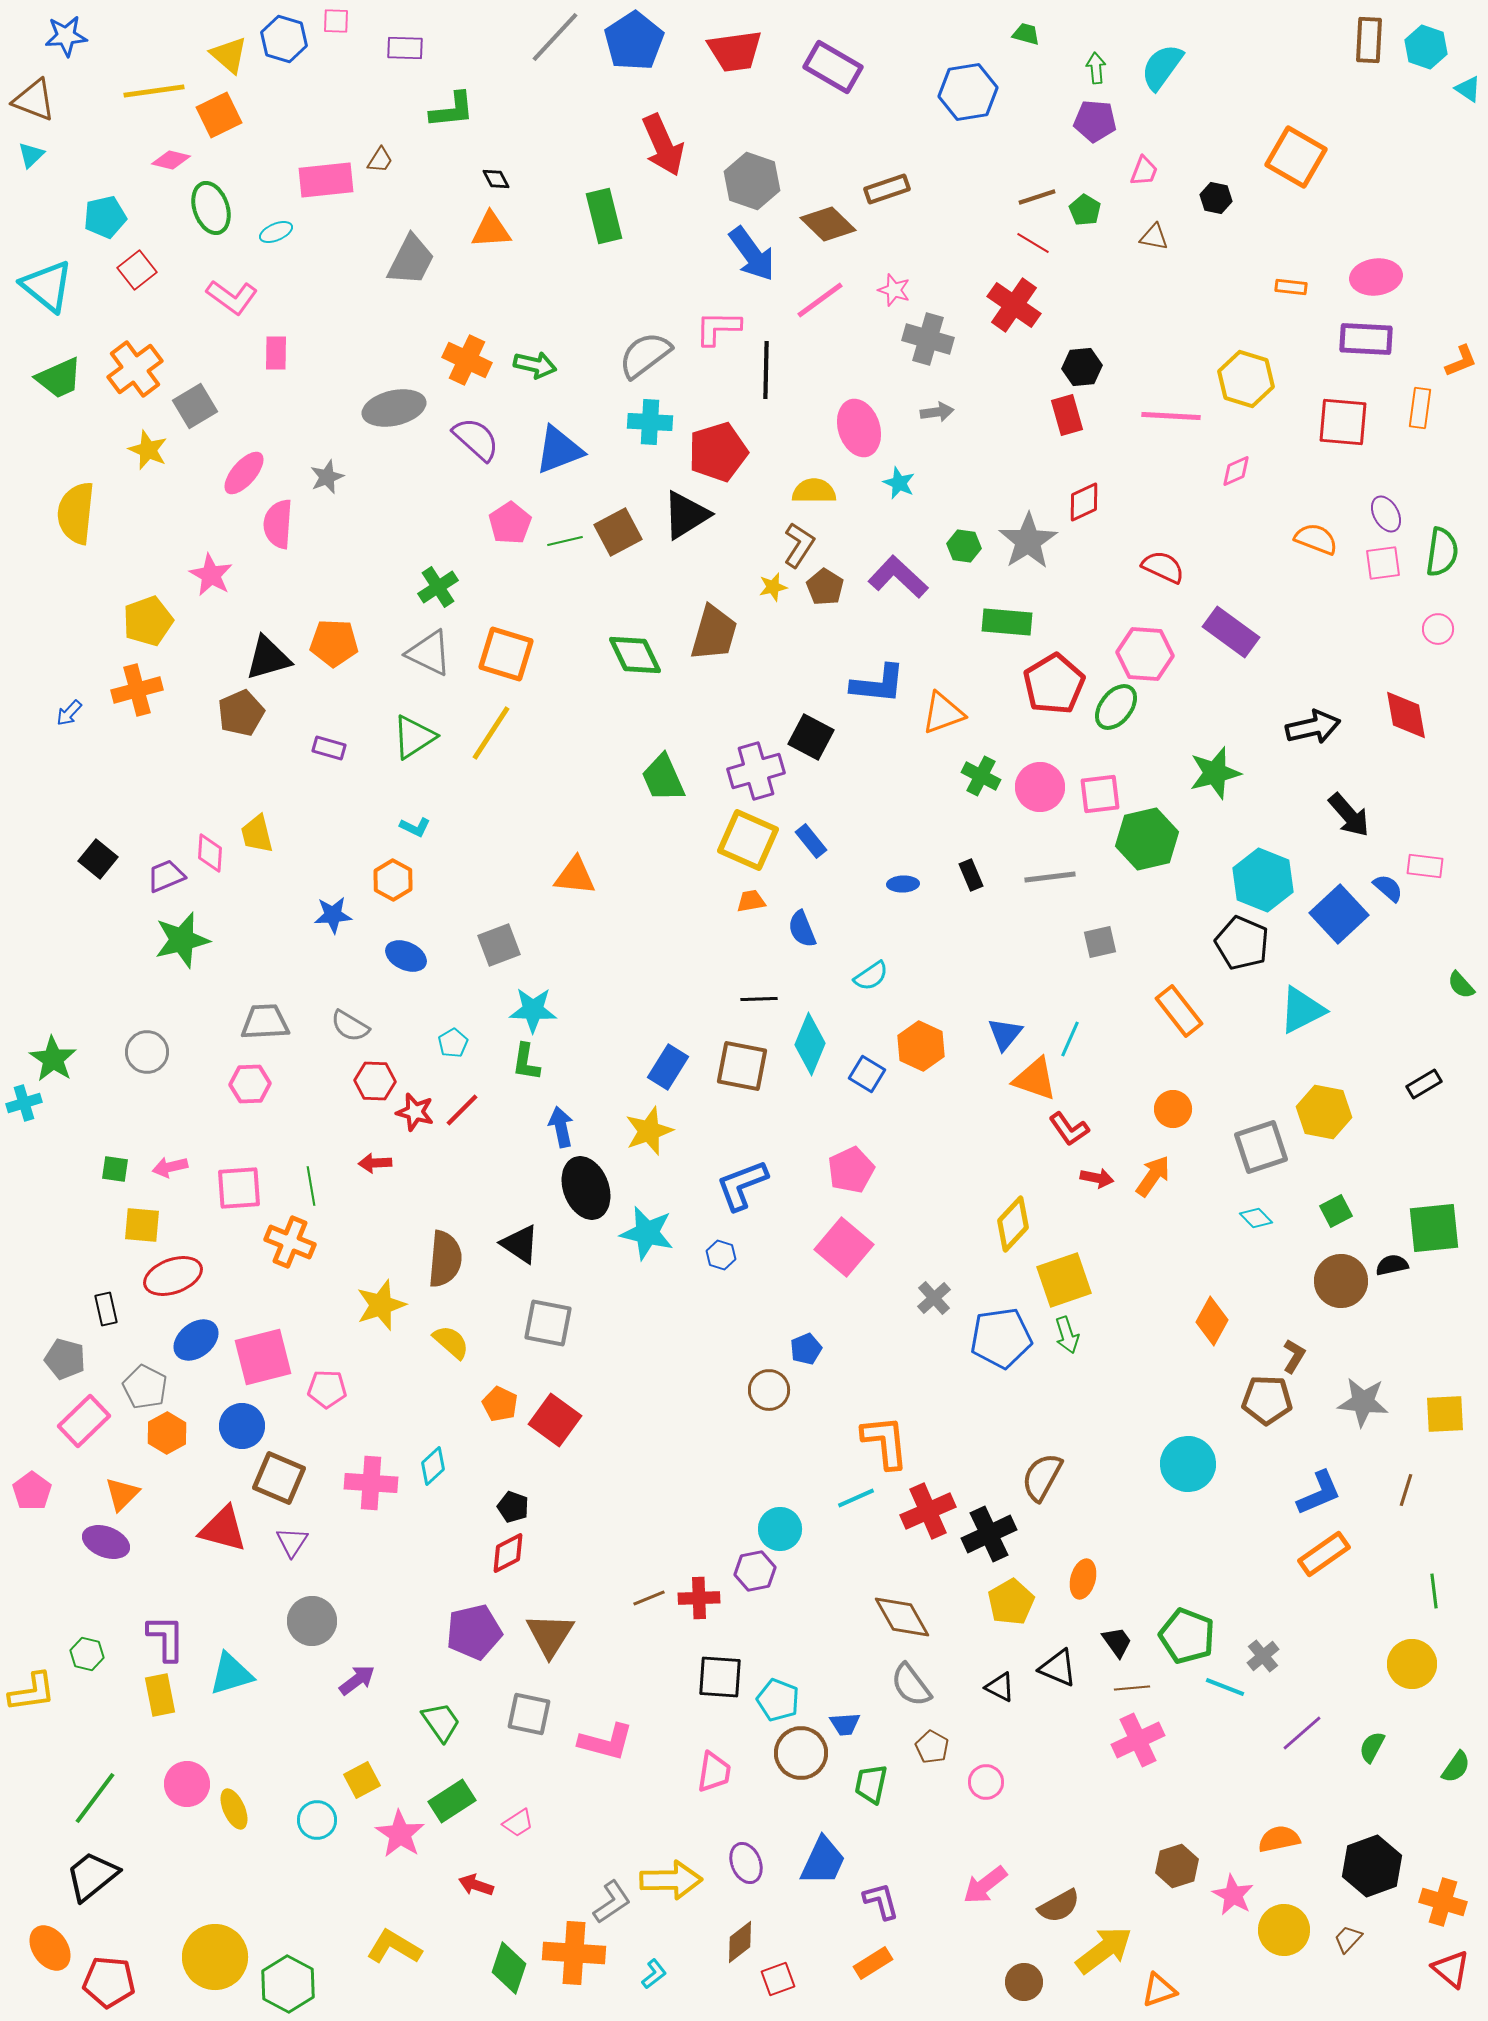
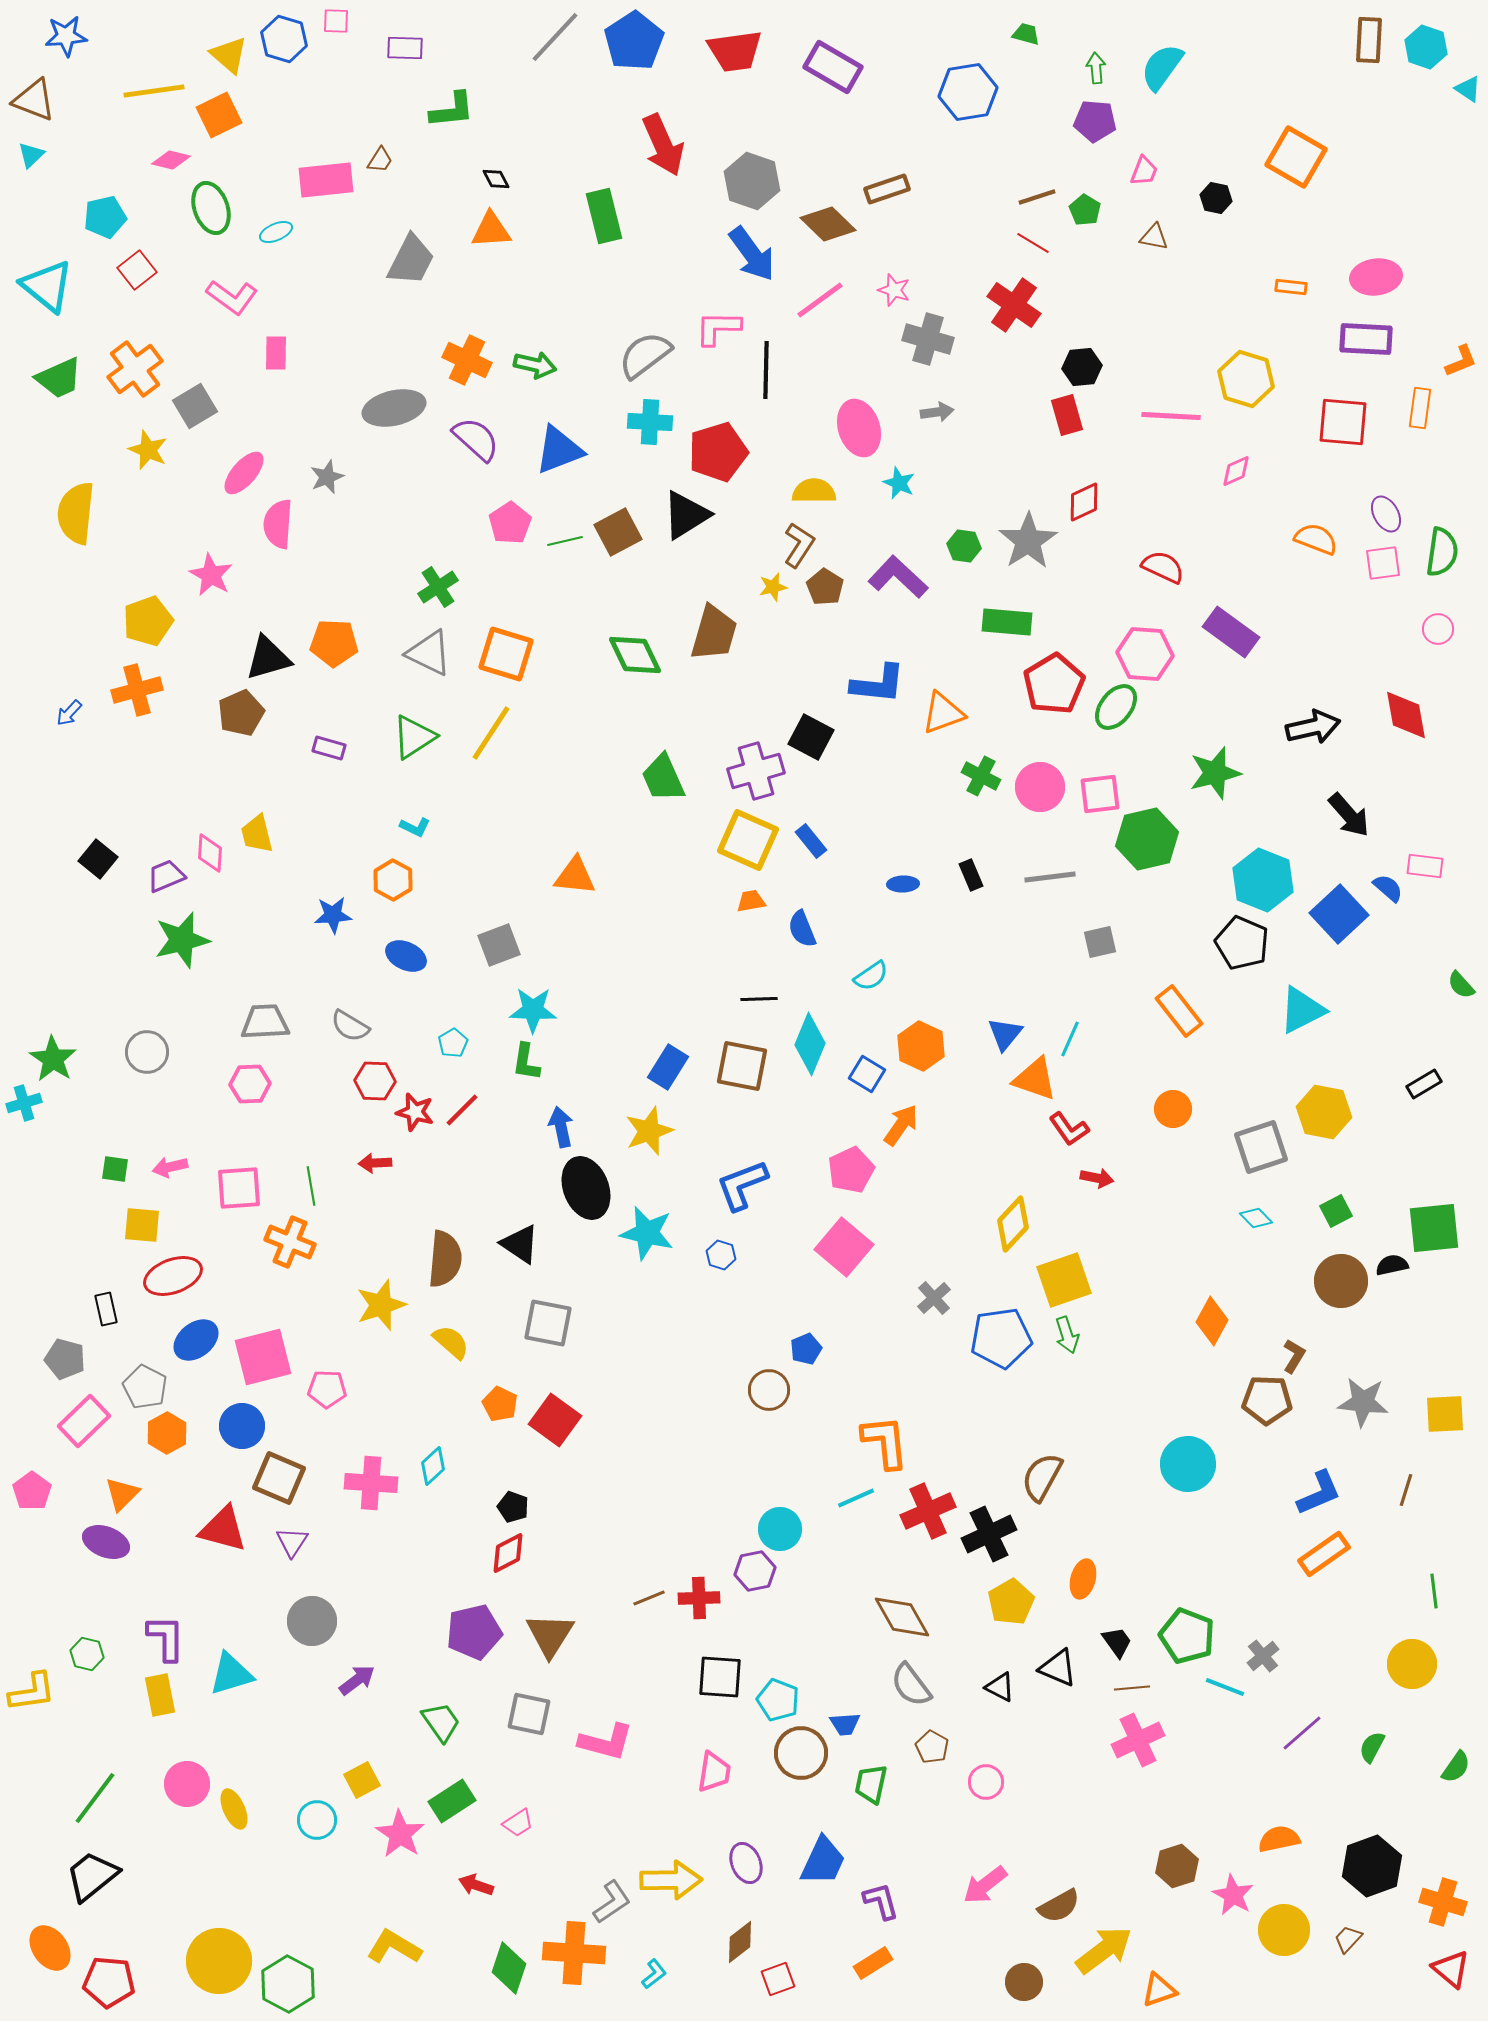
orange arrow at (1153, 1176): moved 252 px left, 51 px up
yellow circle at (215, 1957): moved 4 px right, 4 px down
